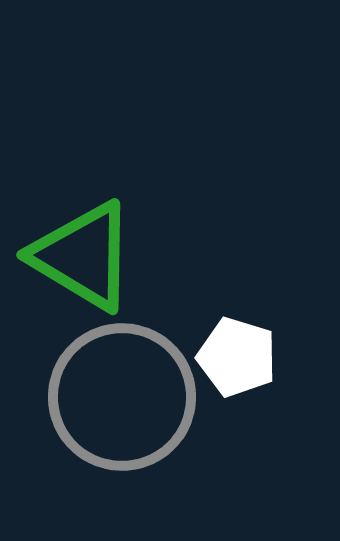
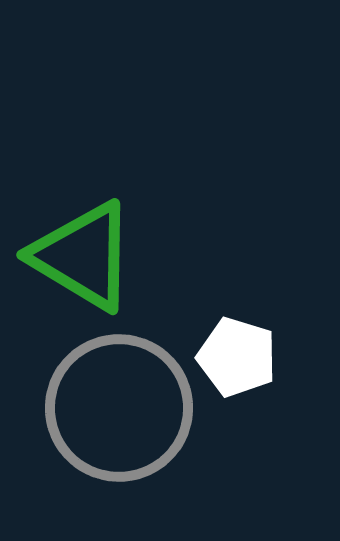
gray circle: moved 3 px left, 11 px down
